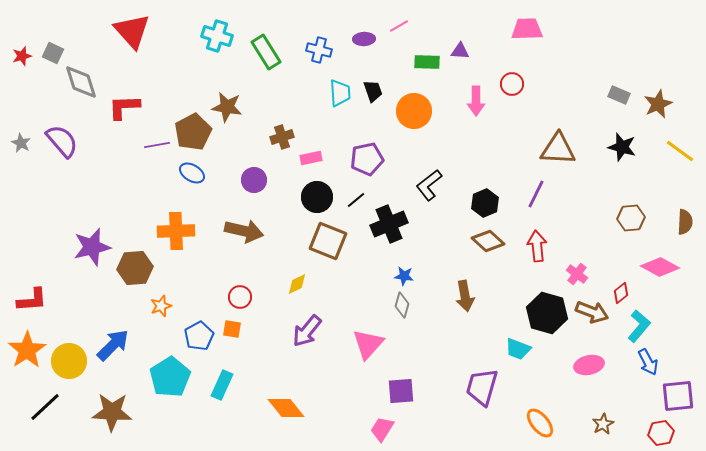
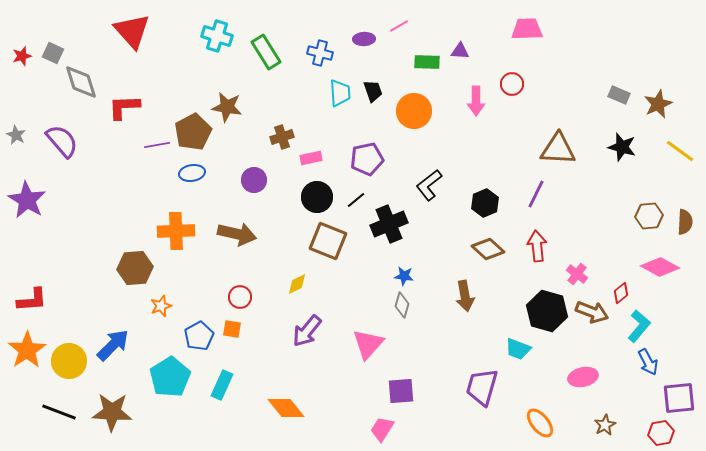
blue cross at (319, 50): moved 1 px right, 3 px down
gray star at (21, 143): moved 5 px left, 8 px up
blue ellipse at (192, 173): rotated 40 degrees counterclockwise
brown hexagon at (631, 218): moved 18 px right, 2 px up
brown arrow at (244, 231): moved 7 px left, 3 px down
brown diamond at (488, 241): moved 8 px down
purple star at (92, 247): moved 65 px left, 47 px up; rotated 27 degrees counterclockwise
black hexagon at (547, 313): moved 2 px up
pink ellipse at (589, 365): moved 6 px left, 12 px down
purple square at (678, 396): moved 1 px right, 2 px down
black line at (45, 407): moved 14 px right, 5 px down; rotated 64 degrees clockwise
brown star at (603, 424): moved 2 px right, 1 px down
